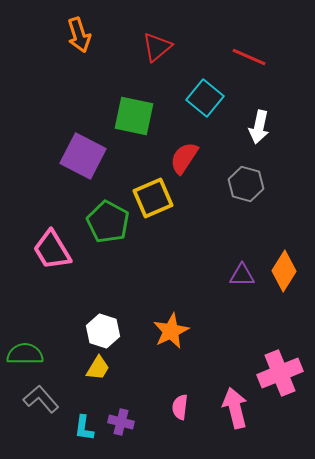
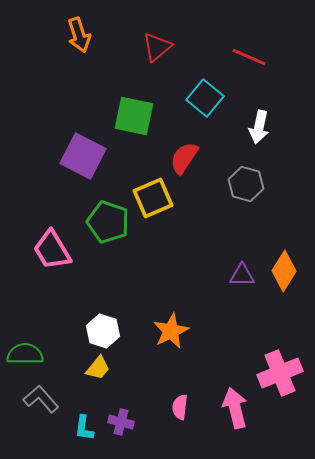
green pentagon: rotated 9 degrees counterclockwise
yellow trapezoid: rotated 8 degrees clockwise
